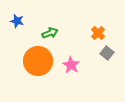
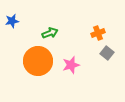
blue star: moved 5 px left; rotated 24 degrees counterclockwise
orange cross: rotated 24 degrees clockwise
pink star: rotated 24 degrees clockwise
